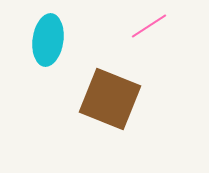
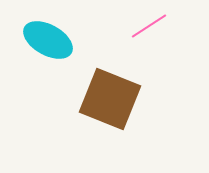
cyan ellipse: rotated 69 degrees counterclockwise
